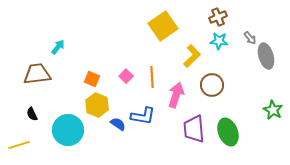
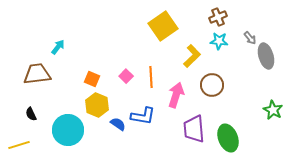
orange line: moved 1 px left
black semicircle: moved 1 px left
green ellipse: moved 6 px down
